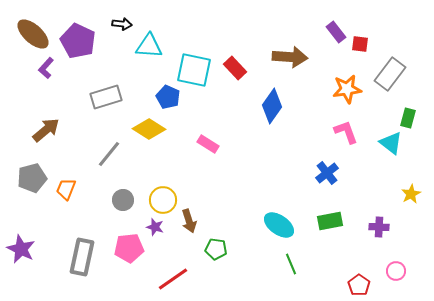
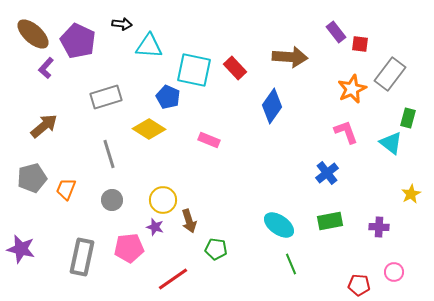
orange star at (347, 89): moved 5 px right; rotated 16 degrees counterclockwise
brown arrow at (46, 130): moved 2 px left, 4 px up
pink rectangle at (208, 144): moved 1 px right, 4 px up; rotated 10 degrees counterclockwise
gray line at (109, 154): rotated 56 degrees counterclockwise
gray circle at (123, 200): moved 11 px left
purple star at (21, 249): rotated 12 degrees counterclockwise
pink circle at (396, 271): moved 2 px left, 1 px down
red pentagon at (359, 285): rotated 30 degrees counterclockwise
